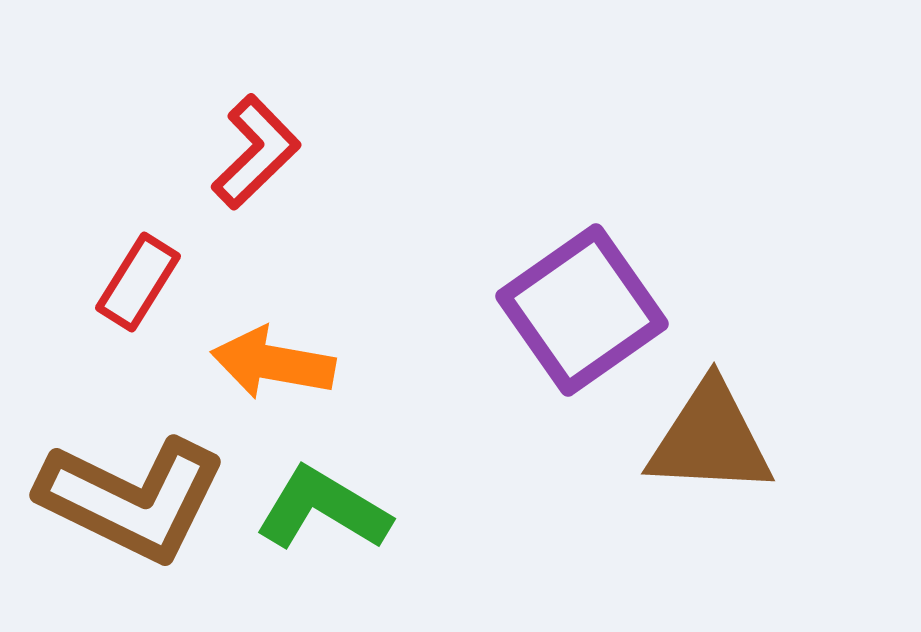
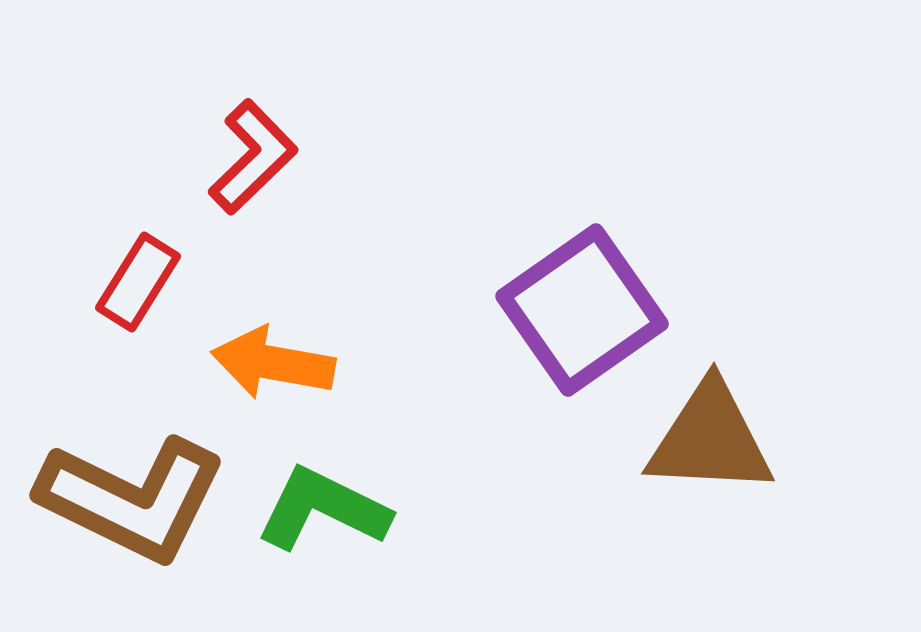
red L-shape: moved 3 px left, 5 px down
green L-shape: rotated 5 degrees counterclockwise
